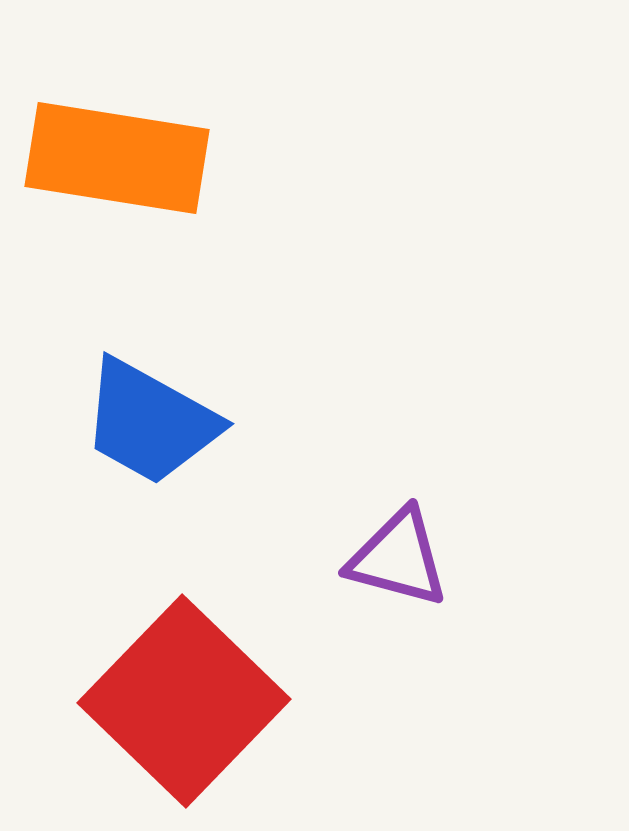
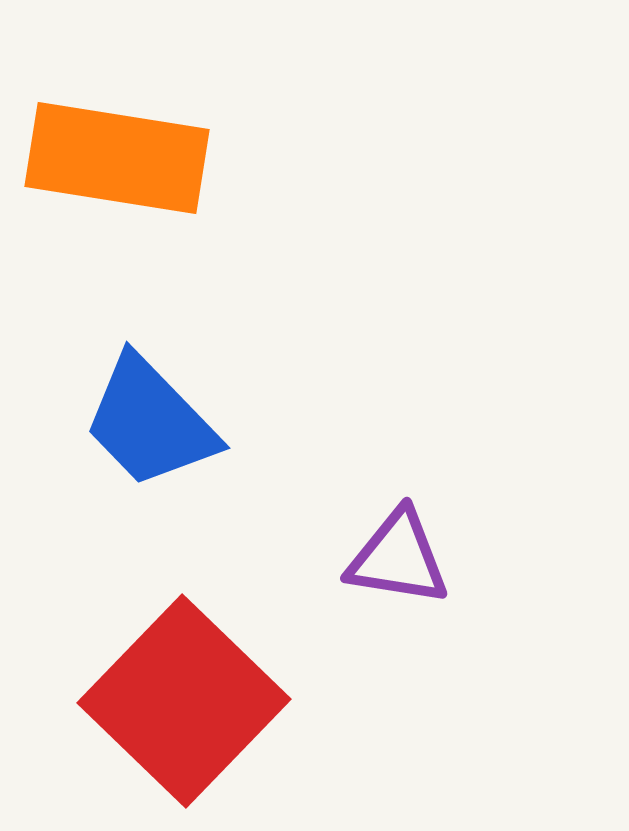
blue trapezoid: rotated 17 degrees clockwise
purple triangle: rotated 6 degrees counterclockwise
